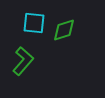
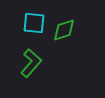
green L-shape: moved 8 px right, 2 px down
